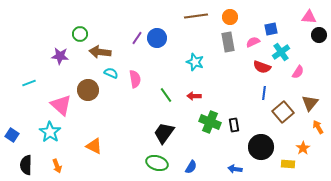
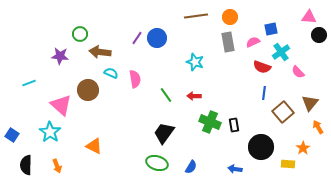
pink semicircle at (298, 72): rotated 104 degrees clockwise
